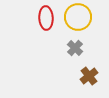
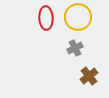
gray cross: rotated 21 degrees clockwise
